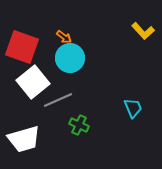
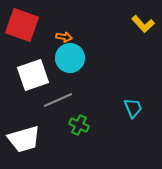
yellow L-shape: moved 7 px up
orange arrow: rotated 28 degrees counterclockwise
red square: moved 22 px up
white square: moved 7 px up; rotated 20 degrees clockwise
